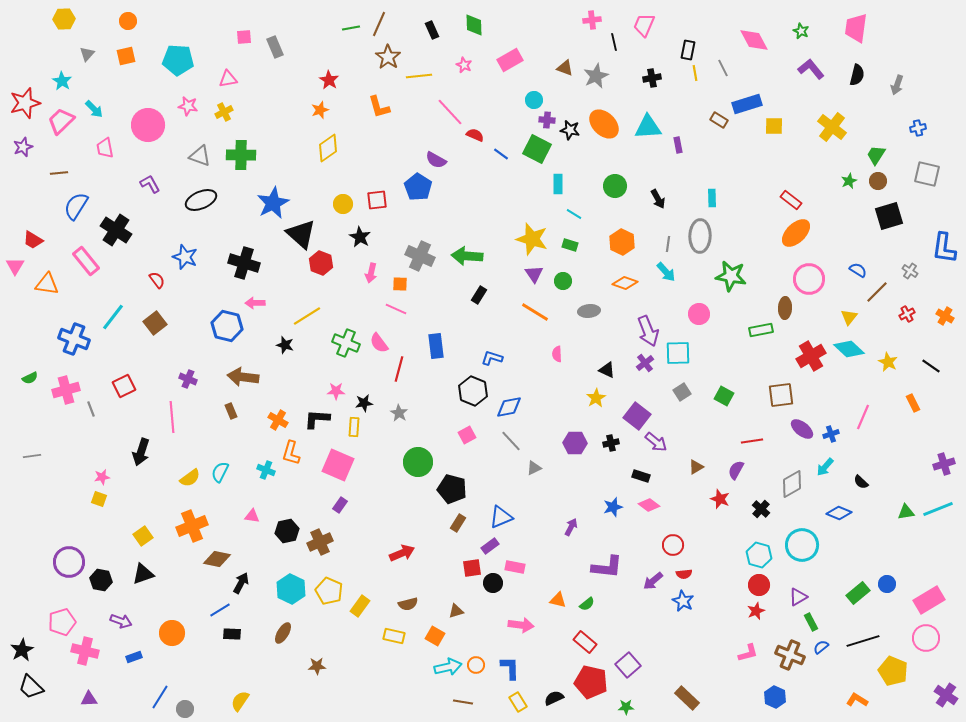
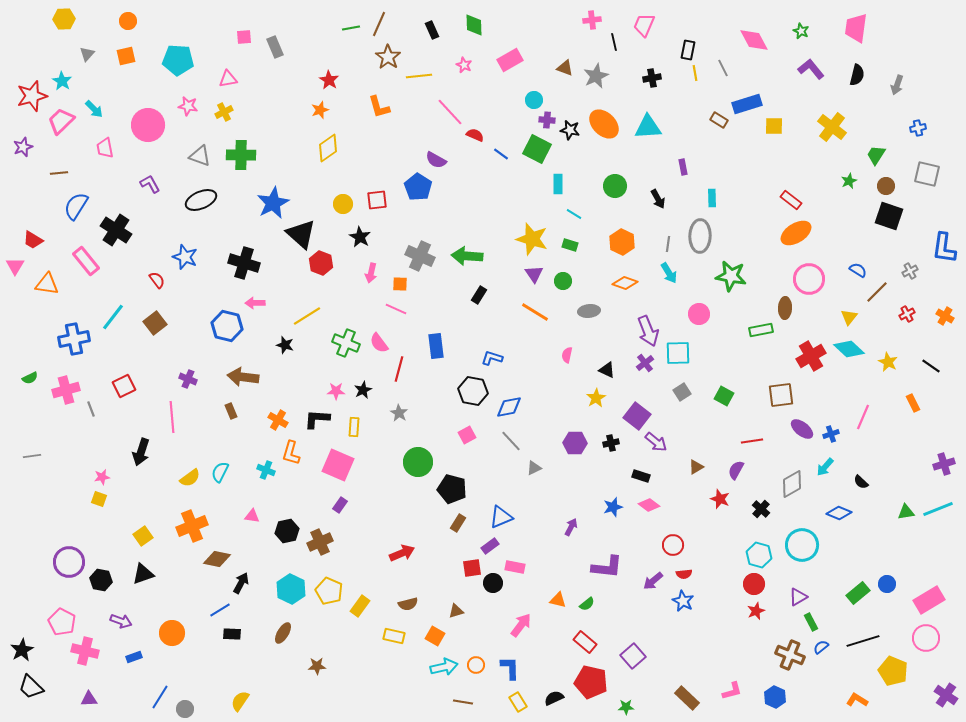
red star at (25, 103): moved 7 px right, 7 px up
purple rectangle at (678, 145): moved 5 px right, 22 px down
brown circle at (878, 181): moved 8 px right, 5 px down
black square at (889, 216): rotated 36 degrees clockwise
orange ellipse at (796, 233): rotated 12 degrees clockwise
gray cross at (910, 271): rotated 28 degrees clockwise
cyan arrow at (666, 272): moved 3 px right, 1 px down; rotated 10 degrees clockwise
blue cross at (74, 339): rotated 32 degrees counterclockwise
pink semicircle at (557, 354): moved 10 px right, 1 px down; rotated 14 degrees clockwise
black hexagon at (473, 391): rotated 12 degrees counterclockwise
black star at (364, 403): moved 1 px left, 13 px up; rotated 18 degrees counterclockwise
red circle at (759, 585): moved 5 px left, 1 px up
pink pentagon at (62, 622): rotated 28 degrees counterclockwise
pink arrow at (521, 625): rotated 60 degrees counterclockwise
pink L-shape at (748, 653): moved 16 px left, 38 px down
purple square at (628, 665): moved 5 px right, 9 px up
cyan arrow at (448, 667): moved 4 px left
